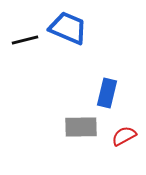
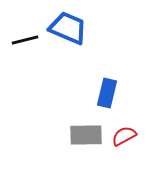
gray rectangle: moved 5 px right, 8 px down
